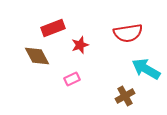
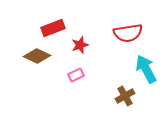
brown diamond: rotated 36 degrees counterclockwise
cyan arrow: rotated 32 degrees clockwise
pink rectangle: moved 4 px right, 4 px up
